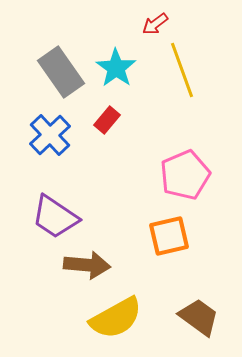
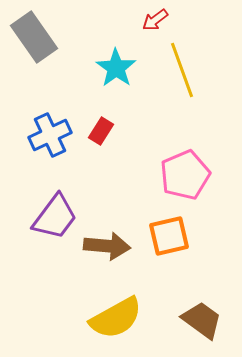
red arrow: moved 4 px up
gray rectangle: moved 27 px left, 35 px up
red rectangle: moved 6 px left, 11 px down; rotated 8 degrees counterclockwise
blue cross: rotated 18 degrees clockwise
purple trapezoid: rotated 87 degrees counterclockwise
brown arrow: moved 20 px right, 19 px up
brown trapezoid: moved 3 px right, 3 px down
